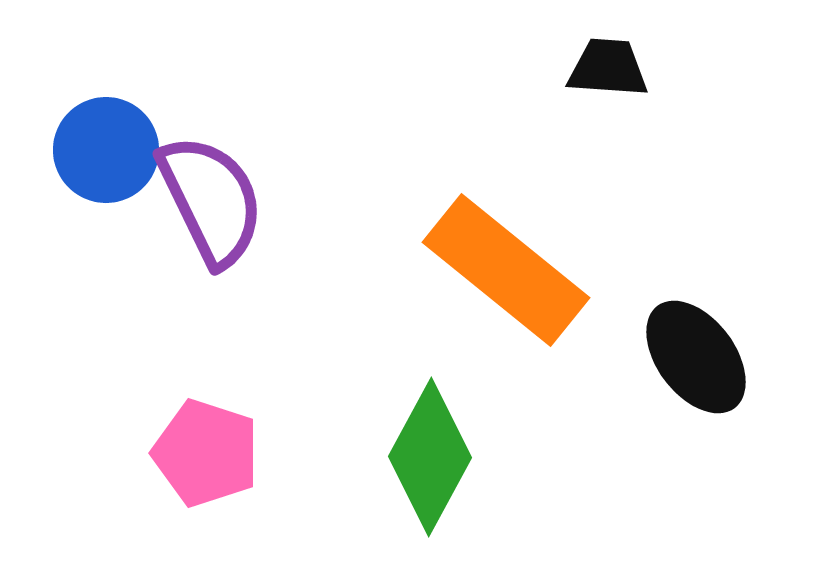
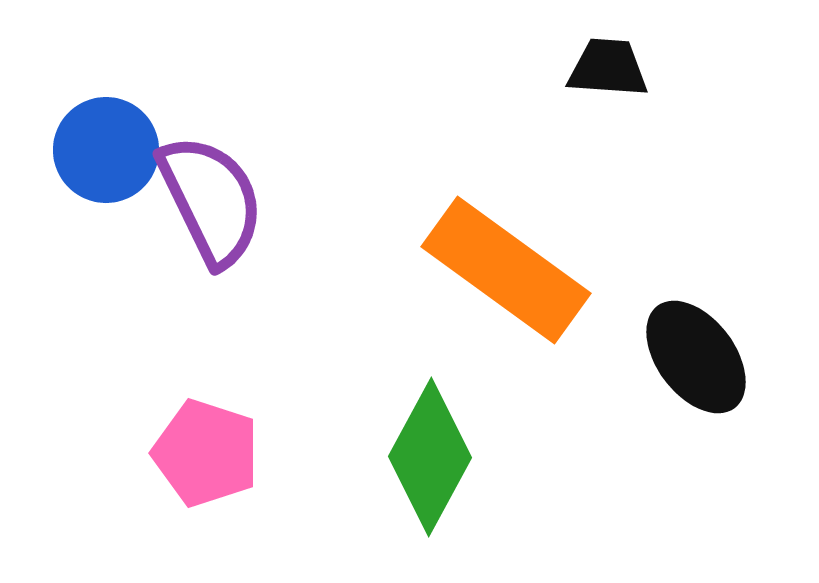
orange rectangle: rotated 3 degrees counterclockwise
